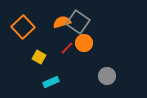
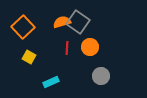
orange circle: moved 6 px right, 4 px down
red line: rotated 40 degrees counterclockwise
yellow square: moved 10 px left
gray circle: moved 6 px left
